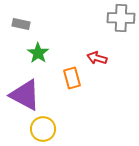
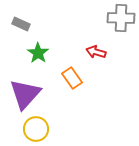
gray rectangle: rotated 12 degrees clockwise
red arrow: moved 1 px left, 6 px up
orange rectangle: rotated 20 degrees counterclockwise
purple triangle: moved 1 px up; rotated 44 degrees clockwise
yellow circle: moved 7 px left
